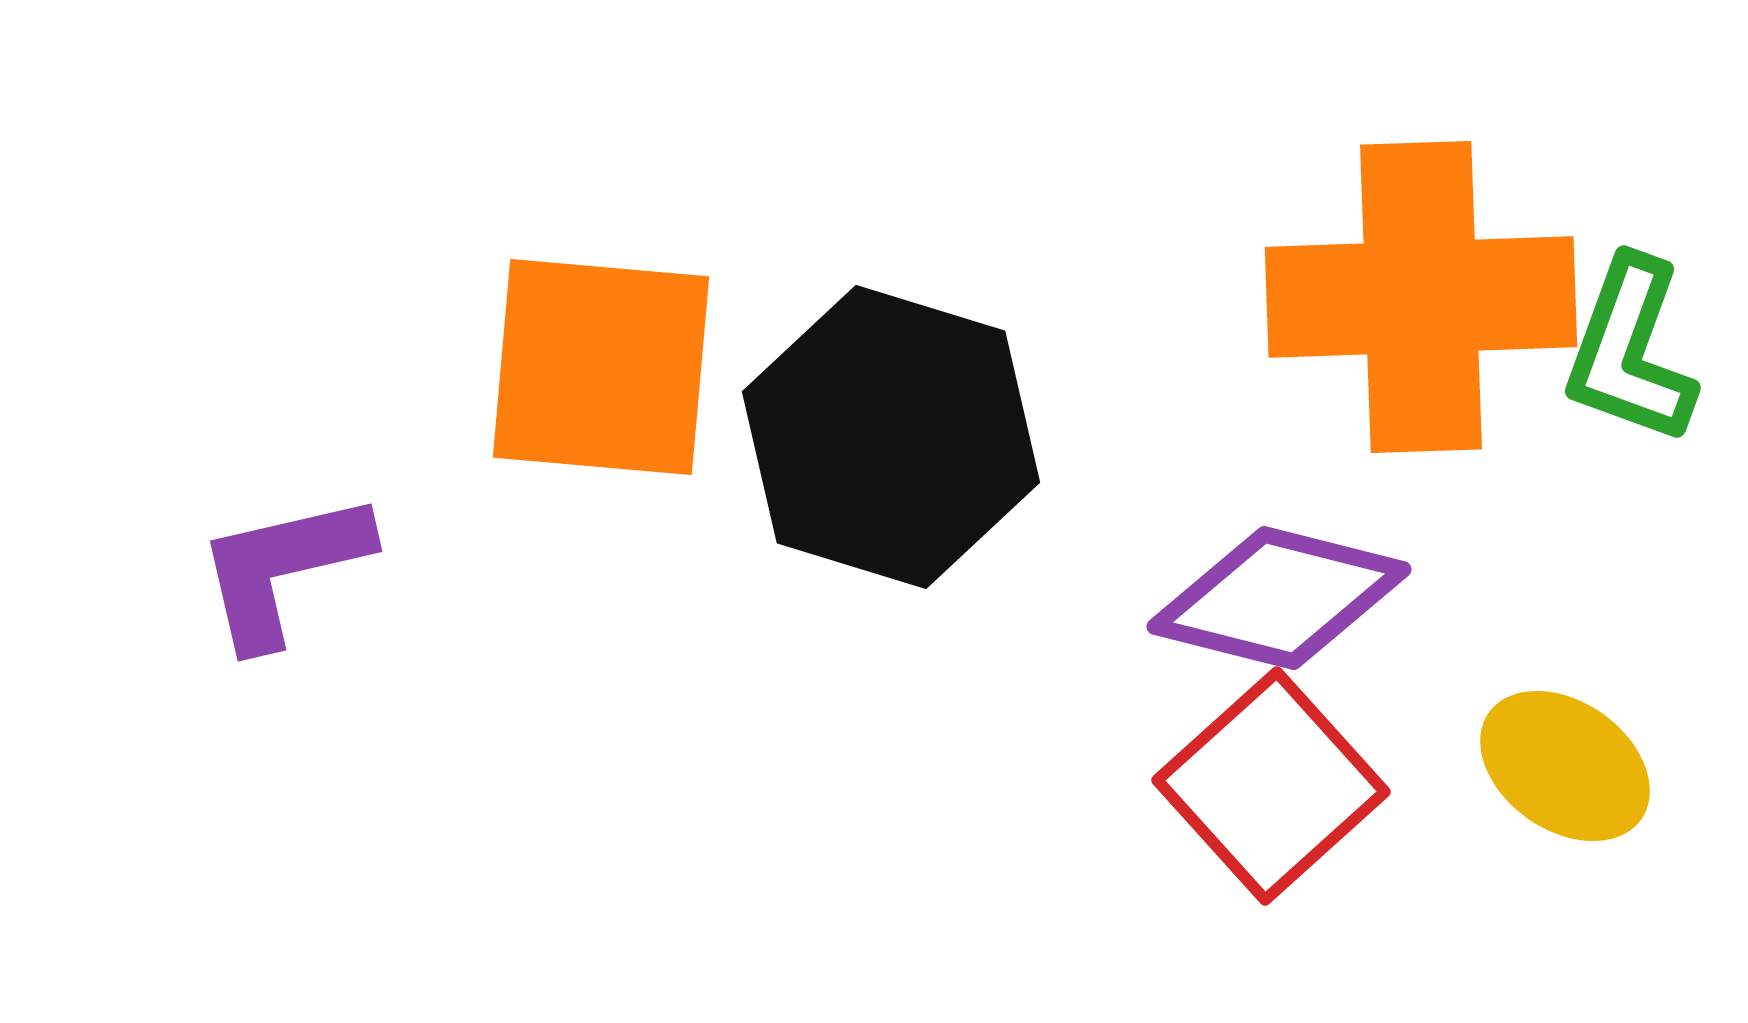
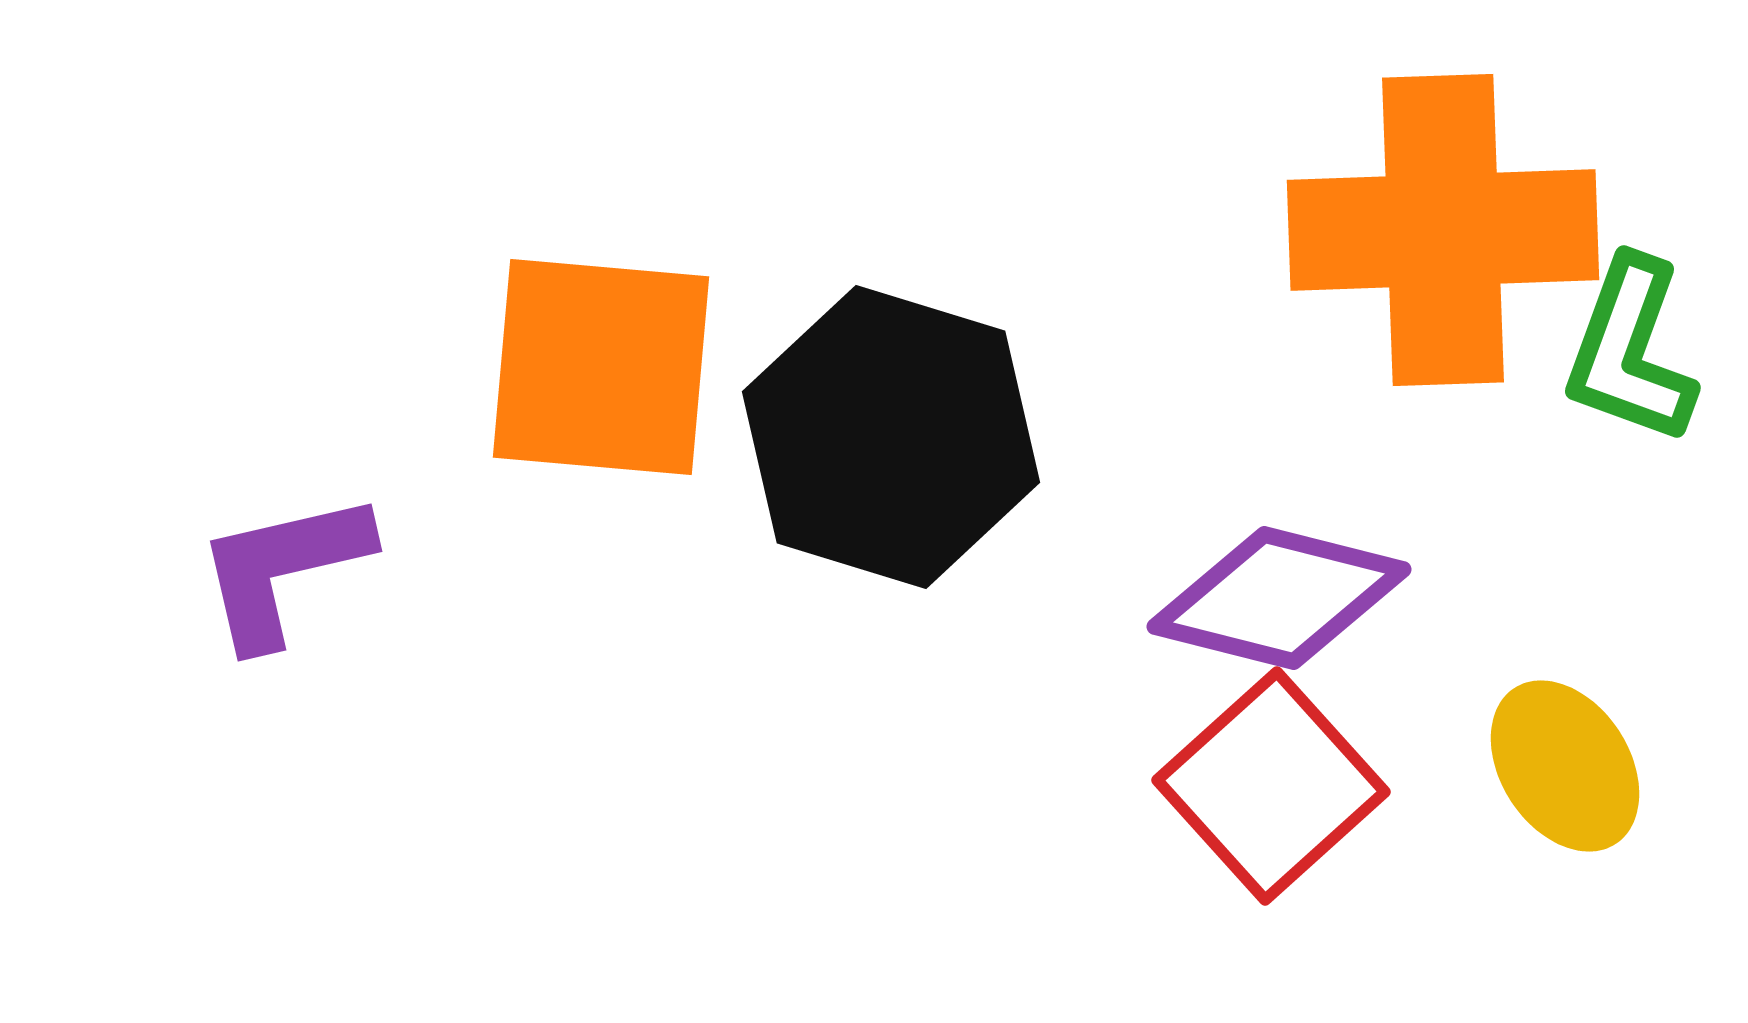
orange cross: moved 22 px right, 67 px up
yellow ellipse: rotated 22 degrees clockwise
